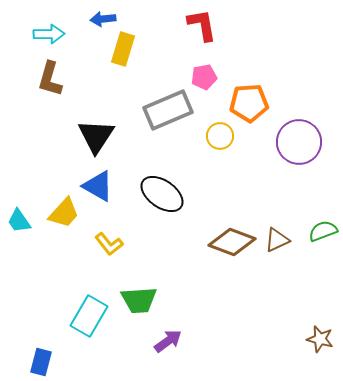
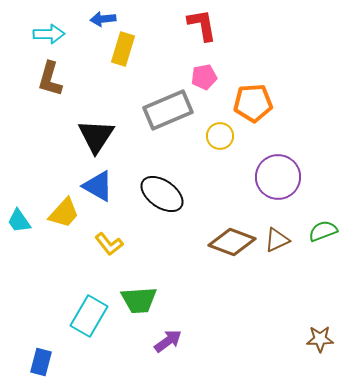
orange pentagon: moved 4 px right
purple circle: moved 21 px left, 35 px down
brown star: rotated 16 degrees counterclockwise
